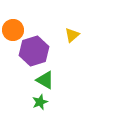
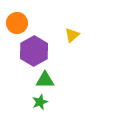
orange circle: moved 4 px right, 7 px up
purple hexagon: rotated 12 degrees counterclockwise
green triangle: rotated 30 degrees counterclockwise
